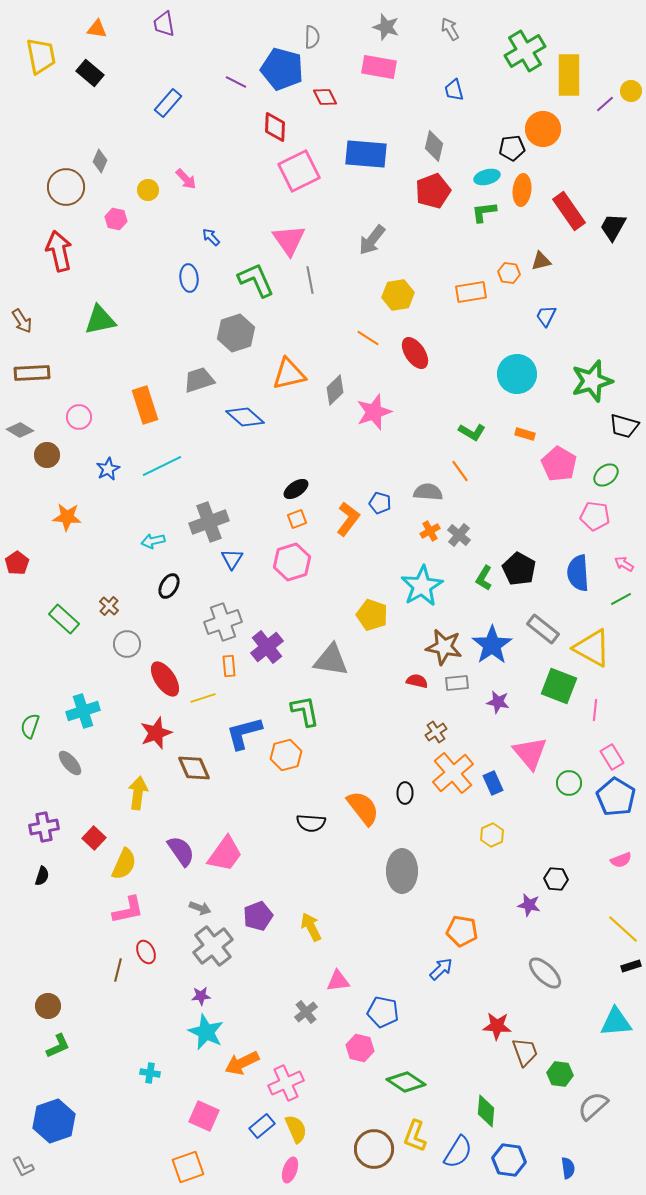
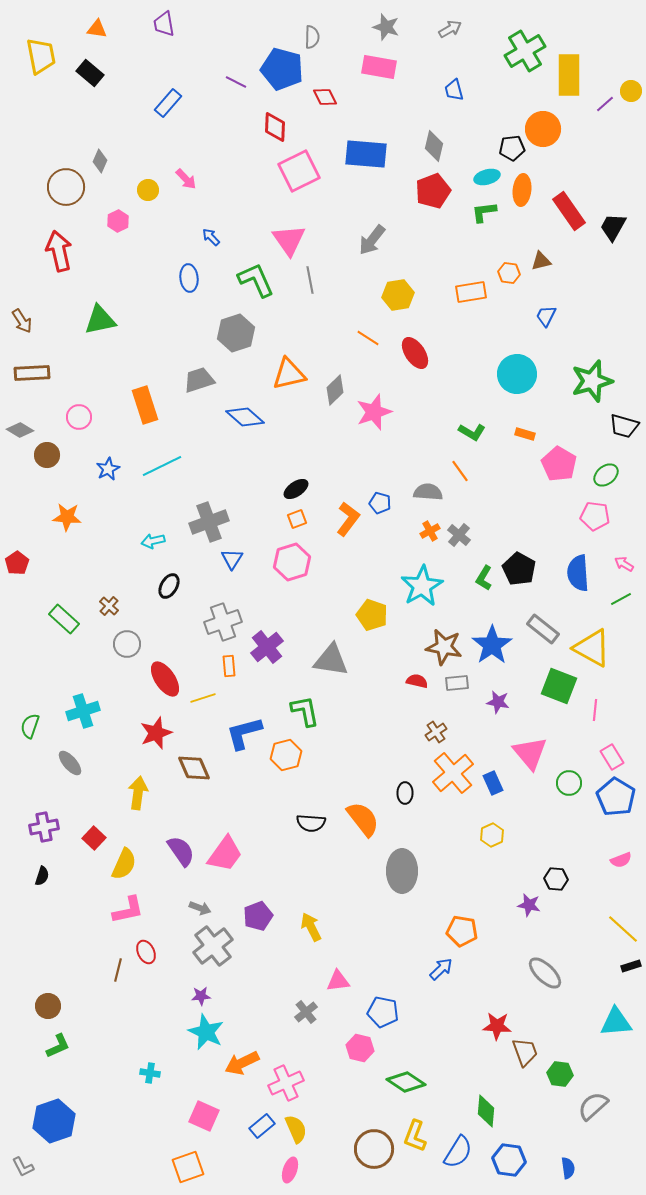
gray arrow at (450, 29): rotated 90 degrees clockwise
pink hexagon at (116, 219): moved 2 px right, 2 px down; rotated 20 degrees clockwise
orange semicircle at (363, 808): moved 11 px down
